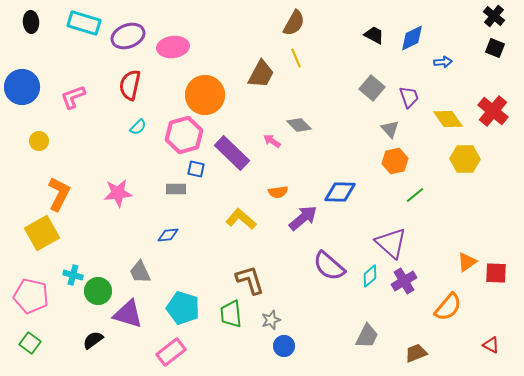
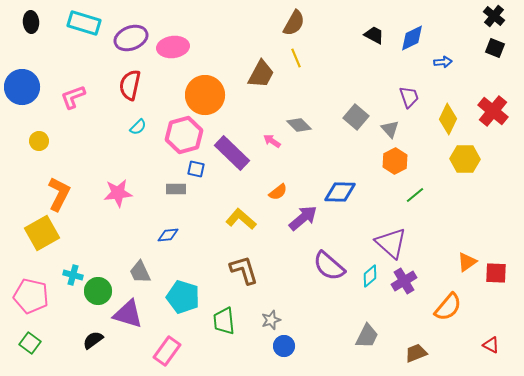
purple ellipse at (128, 36): moved 3 px right, 2 px down
gray square at (372, 88): moved 16 px left, 29 px down
yellow diamond at (448, 119): rotated 60 degrees clockwise
orange hexagon at (395, 161): rotated 15 degrees counterclockwise
orange semicircle at (278, 192): rotated 30 degrees counterclockwise
brown L-shape at (250, 280): moved 6 px left, 10 px up
cyan pentagon at (183, 308): moved 11 px up
green trapezoid at (231, 314): moved 7 px left, 7 px down
pink rectangle at (171, 352): moved 4 px left, 1 px up; rotated 16 degrees counterclockwise
